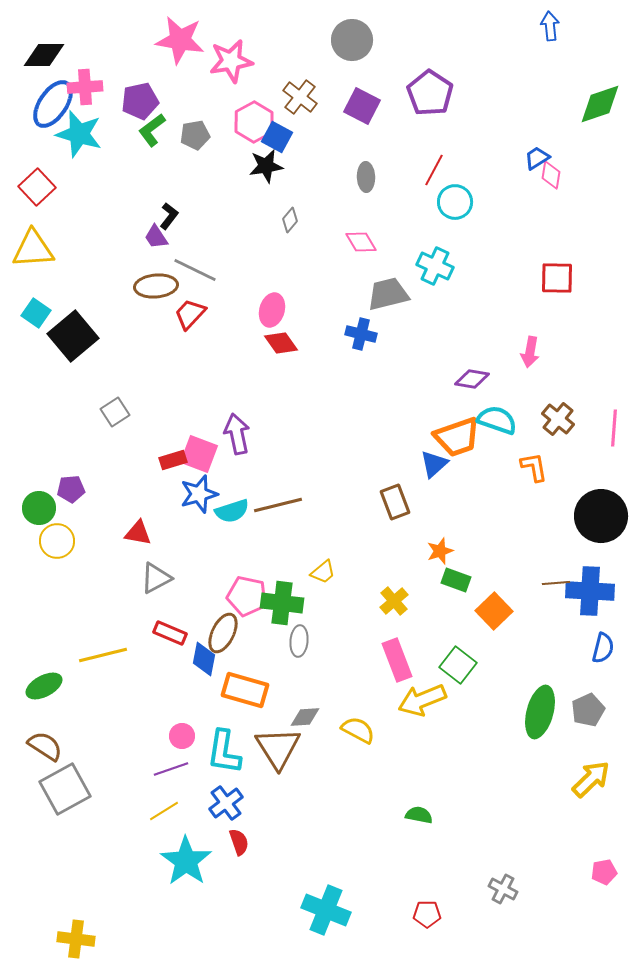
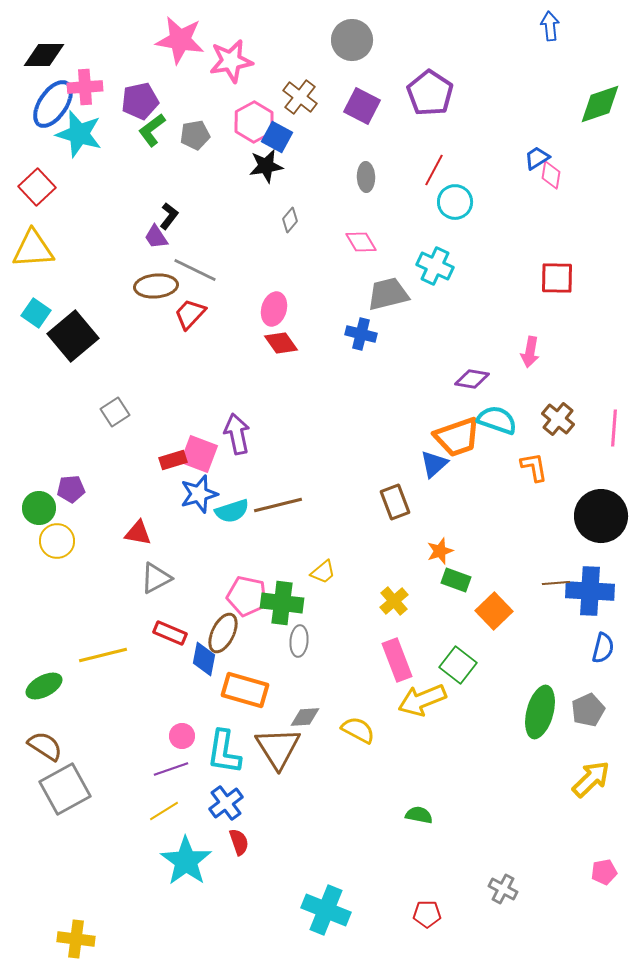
pink ellipse at (272, 310): moved 2 px right, 1 px up
